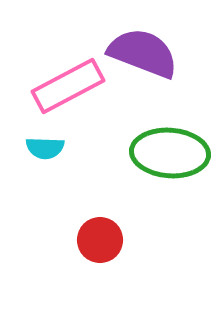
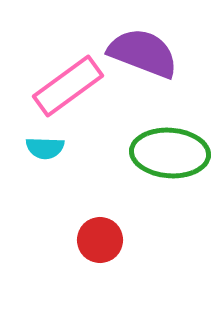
pink rectangle: rotated 8 degrees counterclockwise
